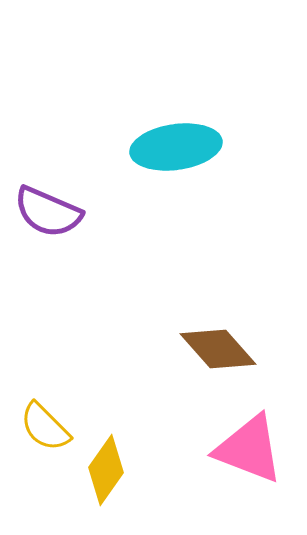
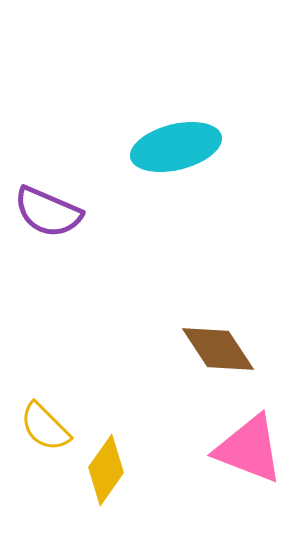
cyan ellipse: rotated 6 degrees counterclockwise
brown diamond: rotated 8 degrees clockwise
